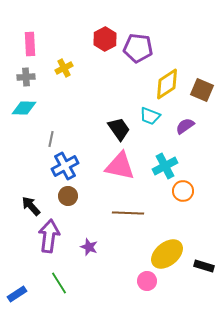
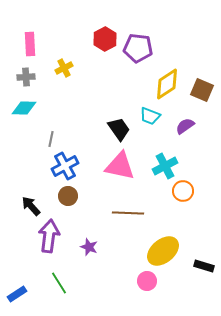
yellow ellipse: moved 4 px left, 3 px up
